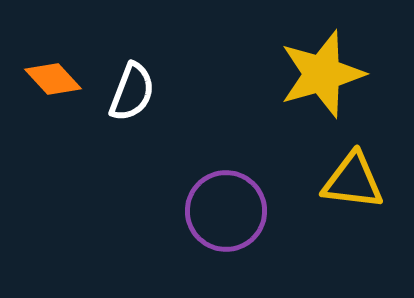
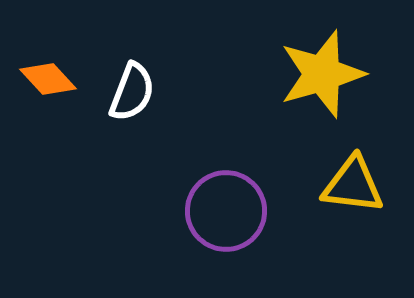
orange diamond: moved 5 px left
yellow triangle: moved 4 px down
